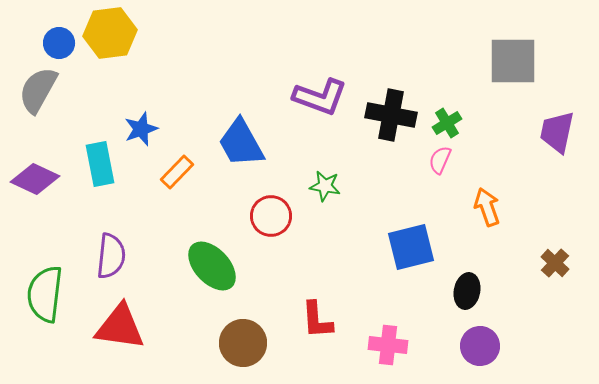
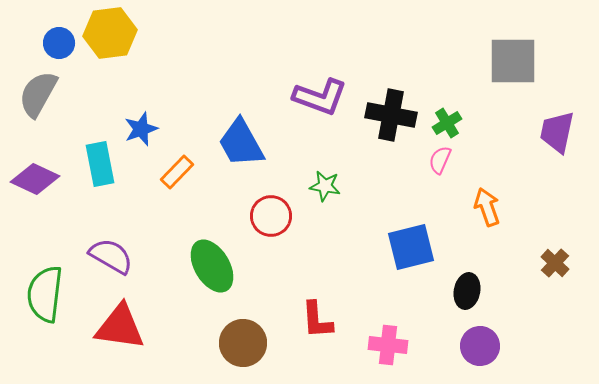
gray semicircle: moved 4 px down
purple semicircle: rotated 66 degrees counterclockwise
green ellipse: rotated 12 degrees clockwise
